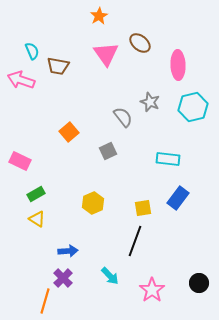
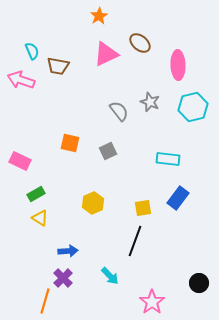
pink triangle: rotated 40 degrees clockwise
gray semicircle: moved 4 px left, 6 px up
orange square: moved 1 px right, 11 px down; rotated 36 degrees counterclockwise
yellow triangle: moved 3 px right, 1 px up
pink star: moved 12 px down
